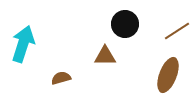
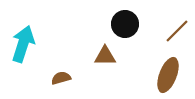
brown line: rotated 12 degrees counterclockwise
